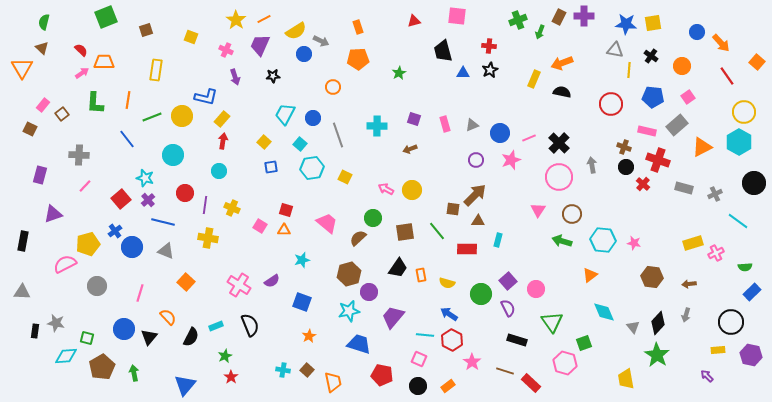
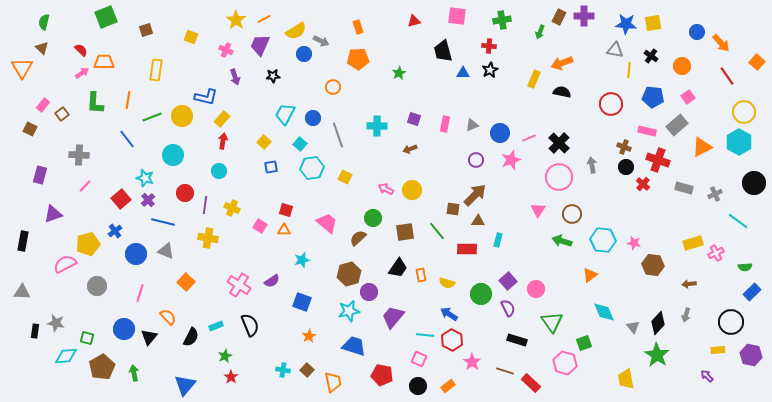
green cross at (518, 20): moved 16 px left; rotated 12 degrees clockwise
pink rectangle at (445, 124): rotated 28 degrees clockwise
blue circle at (132, 247): moved 4 px right, 7 px down
brown hexagon at (652, 277): moved 1 px right, 12 px up
blue trapezoid at (359, 344): moved 5 px left, 2 px down
